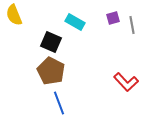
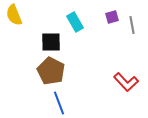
purple square: moved 1 px left, 1 px up
cyan rectangle: rotated 30 degrees clockwise
black square: rotated 25 degrees counterclockwise
